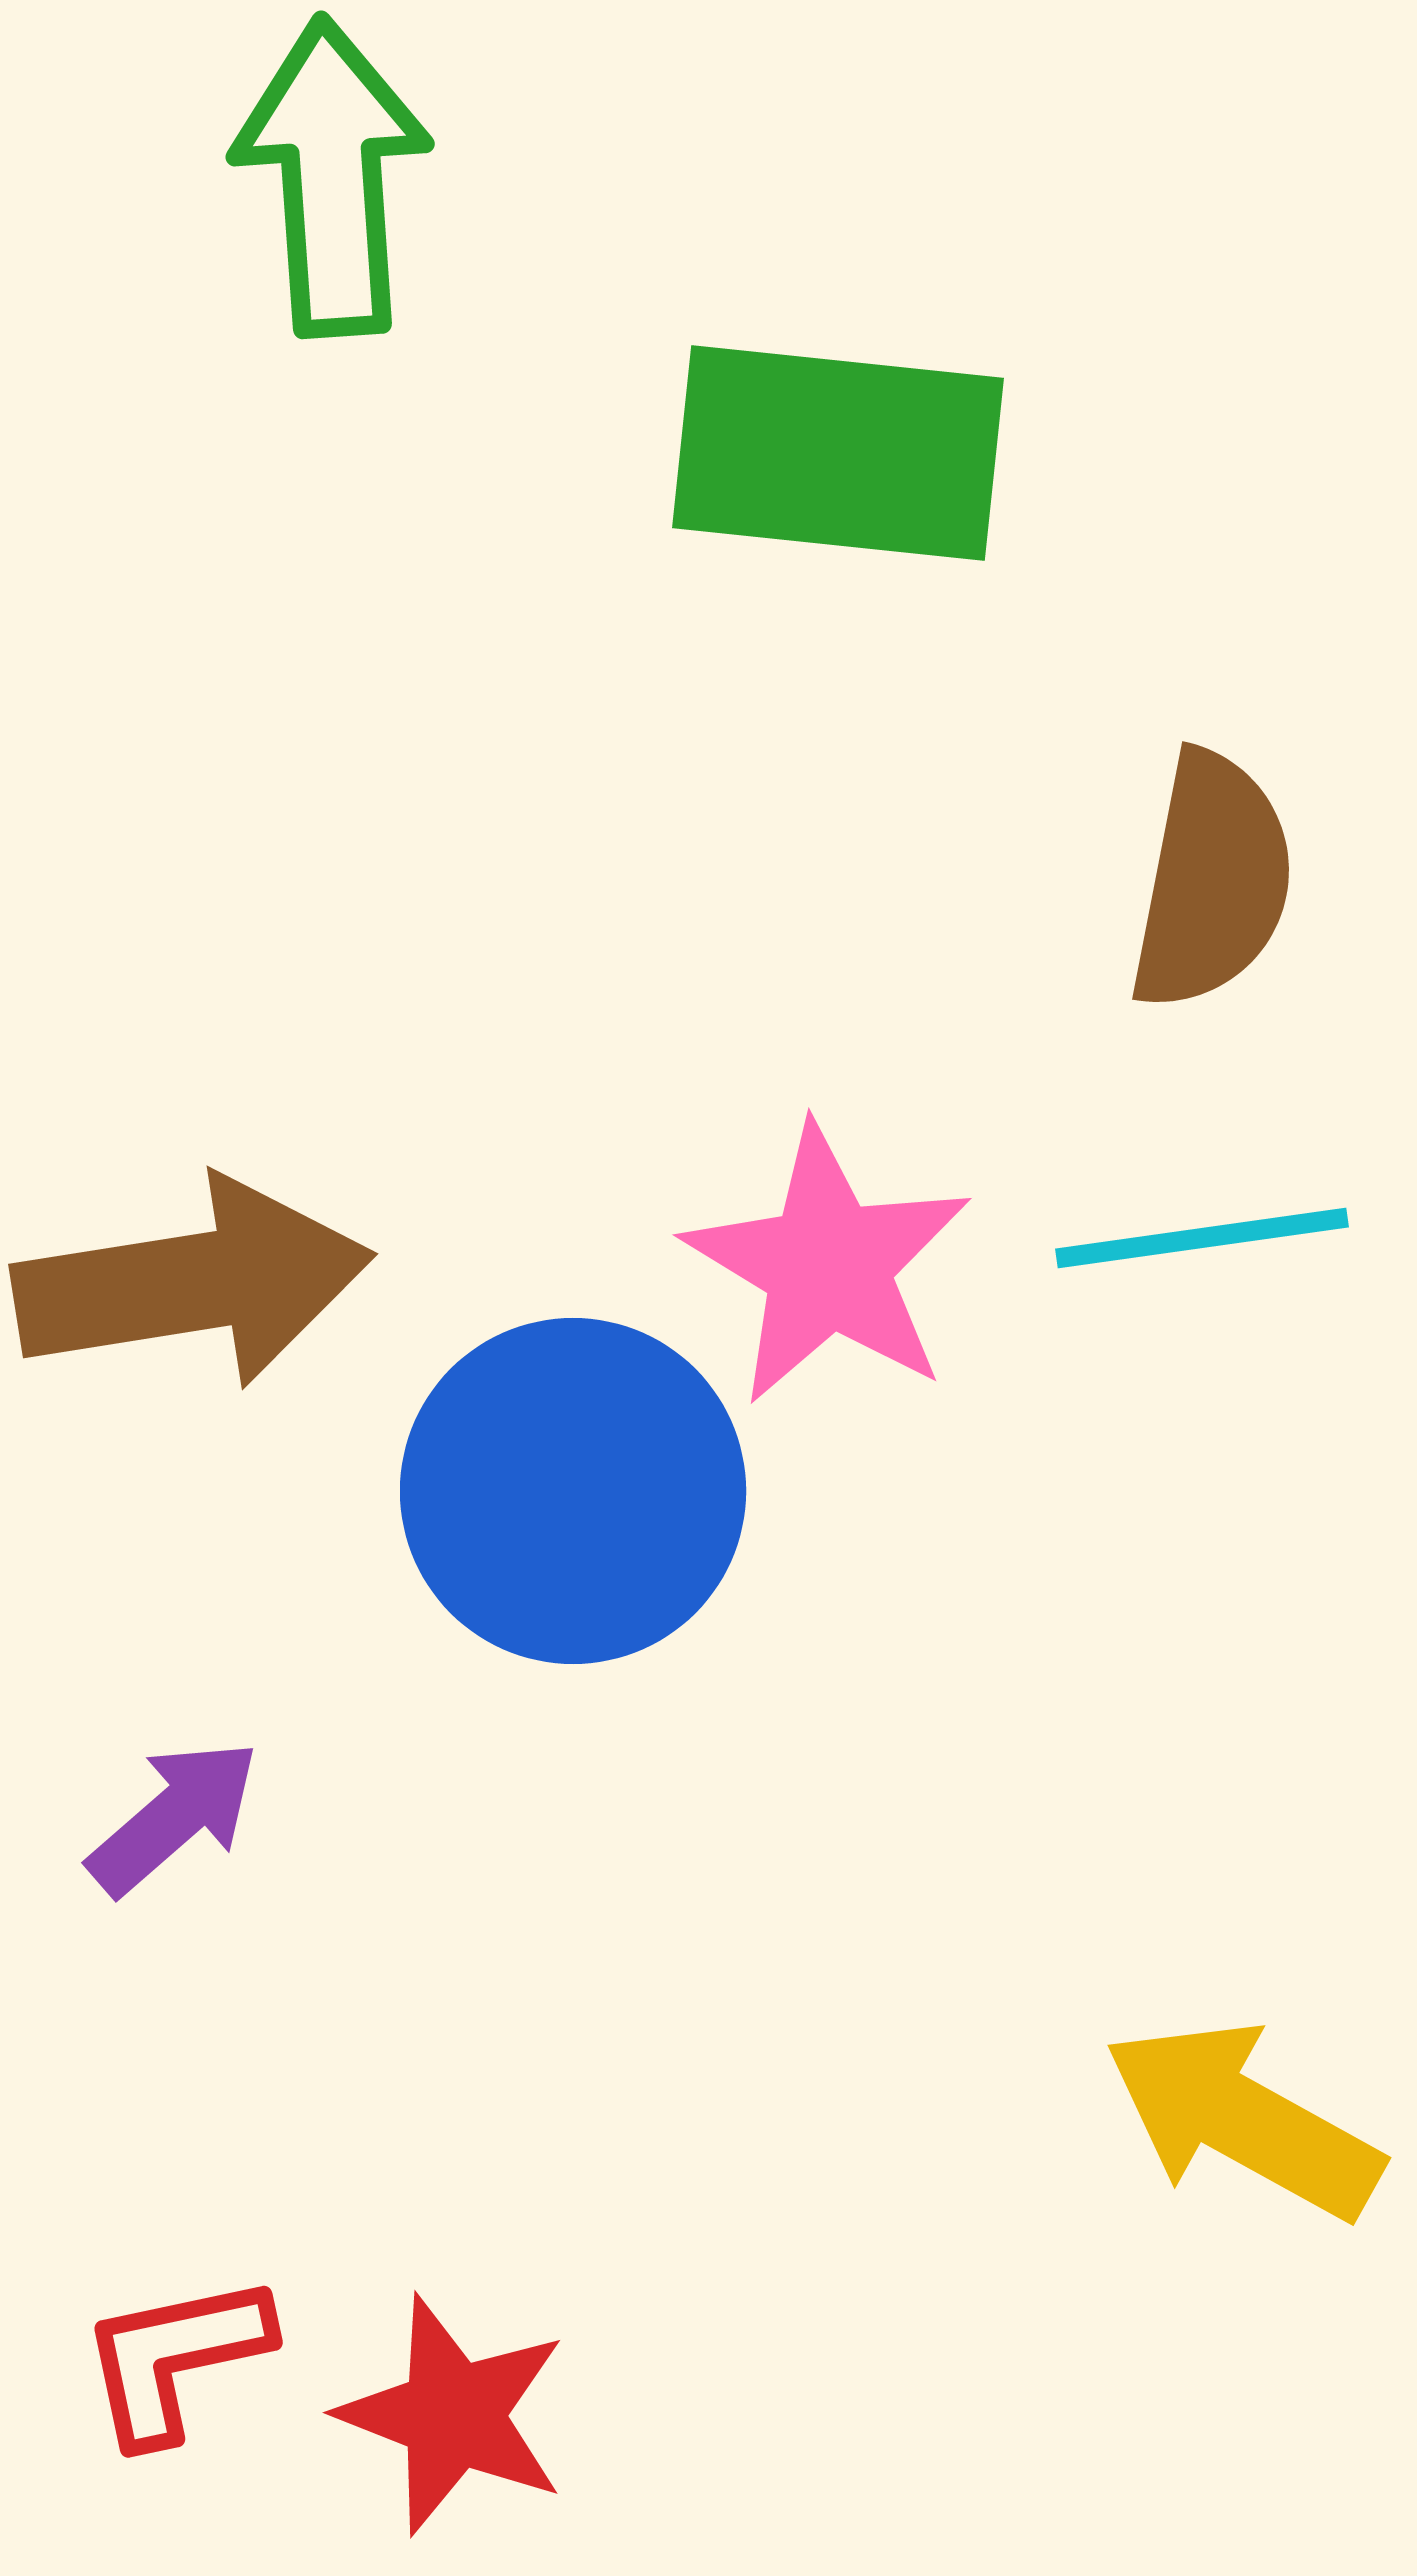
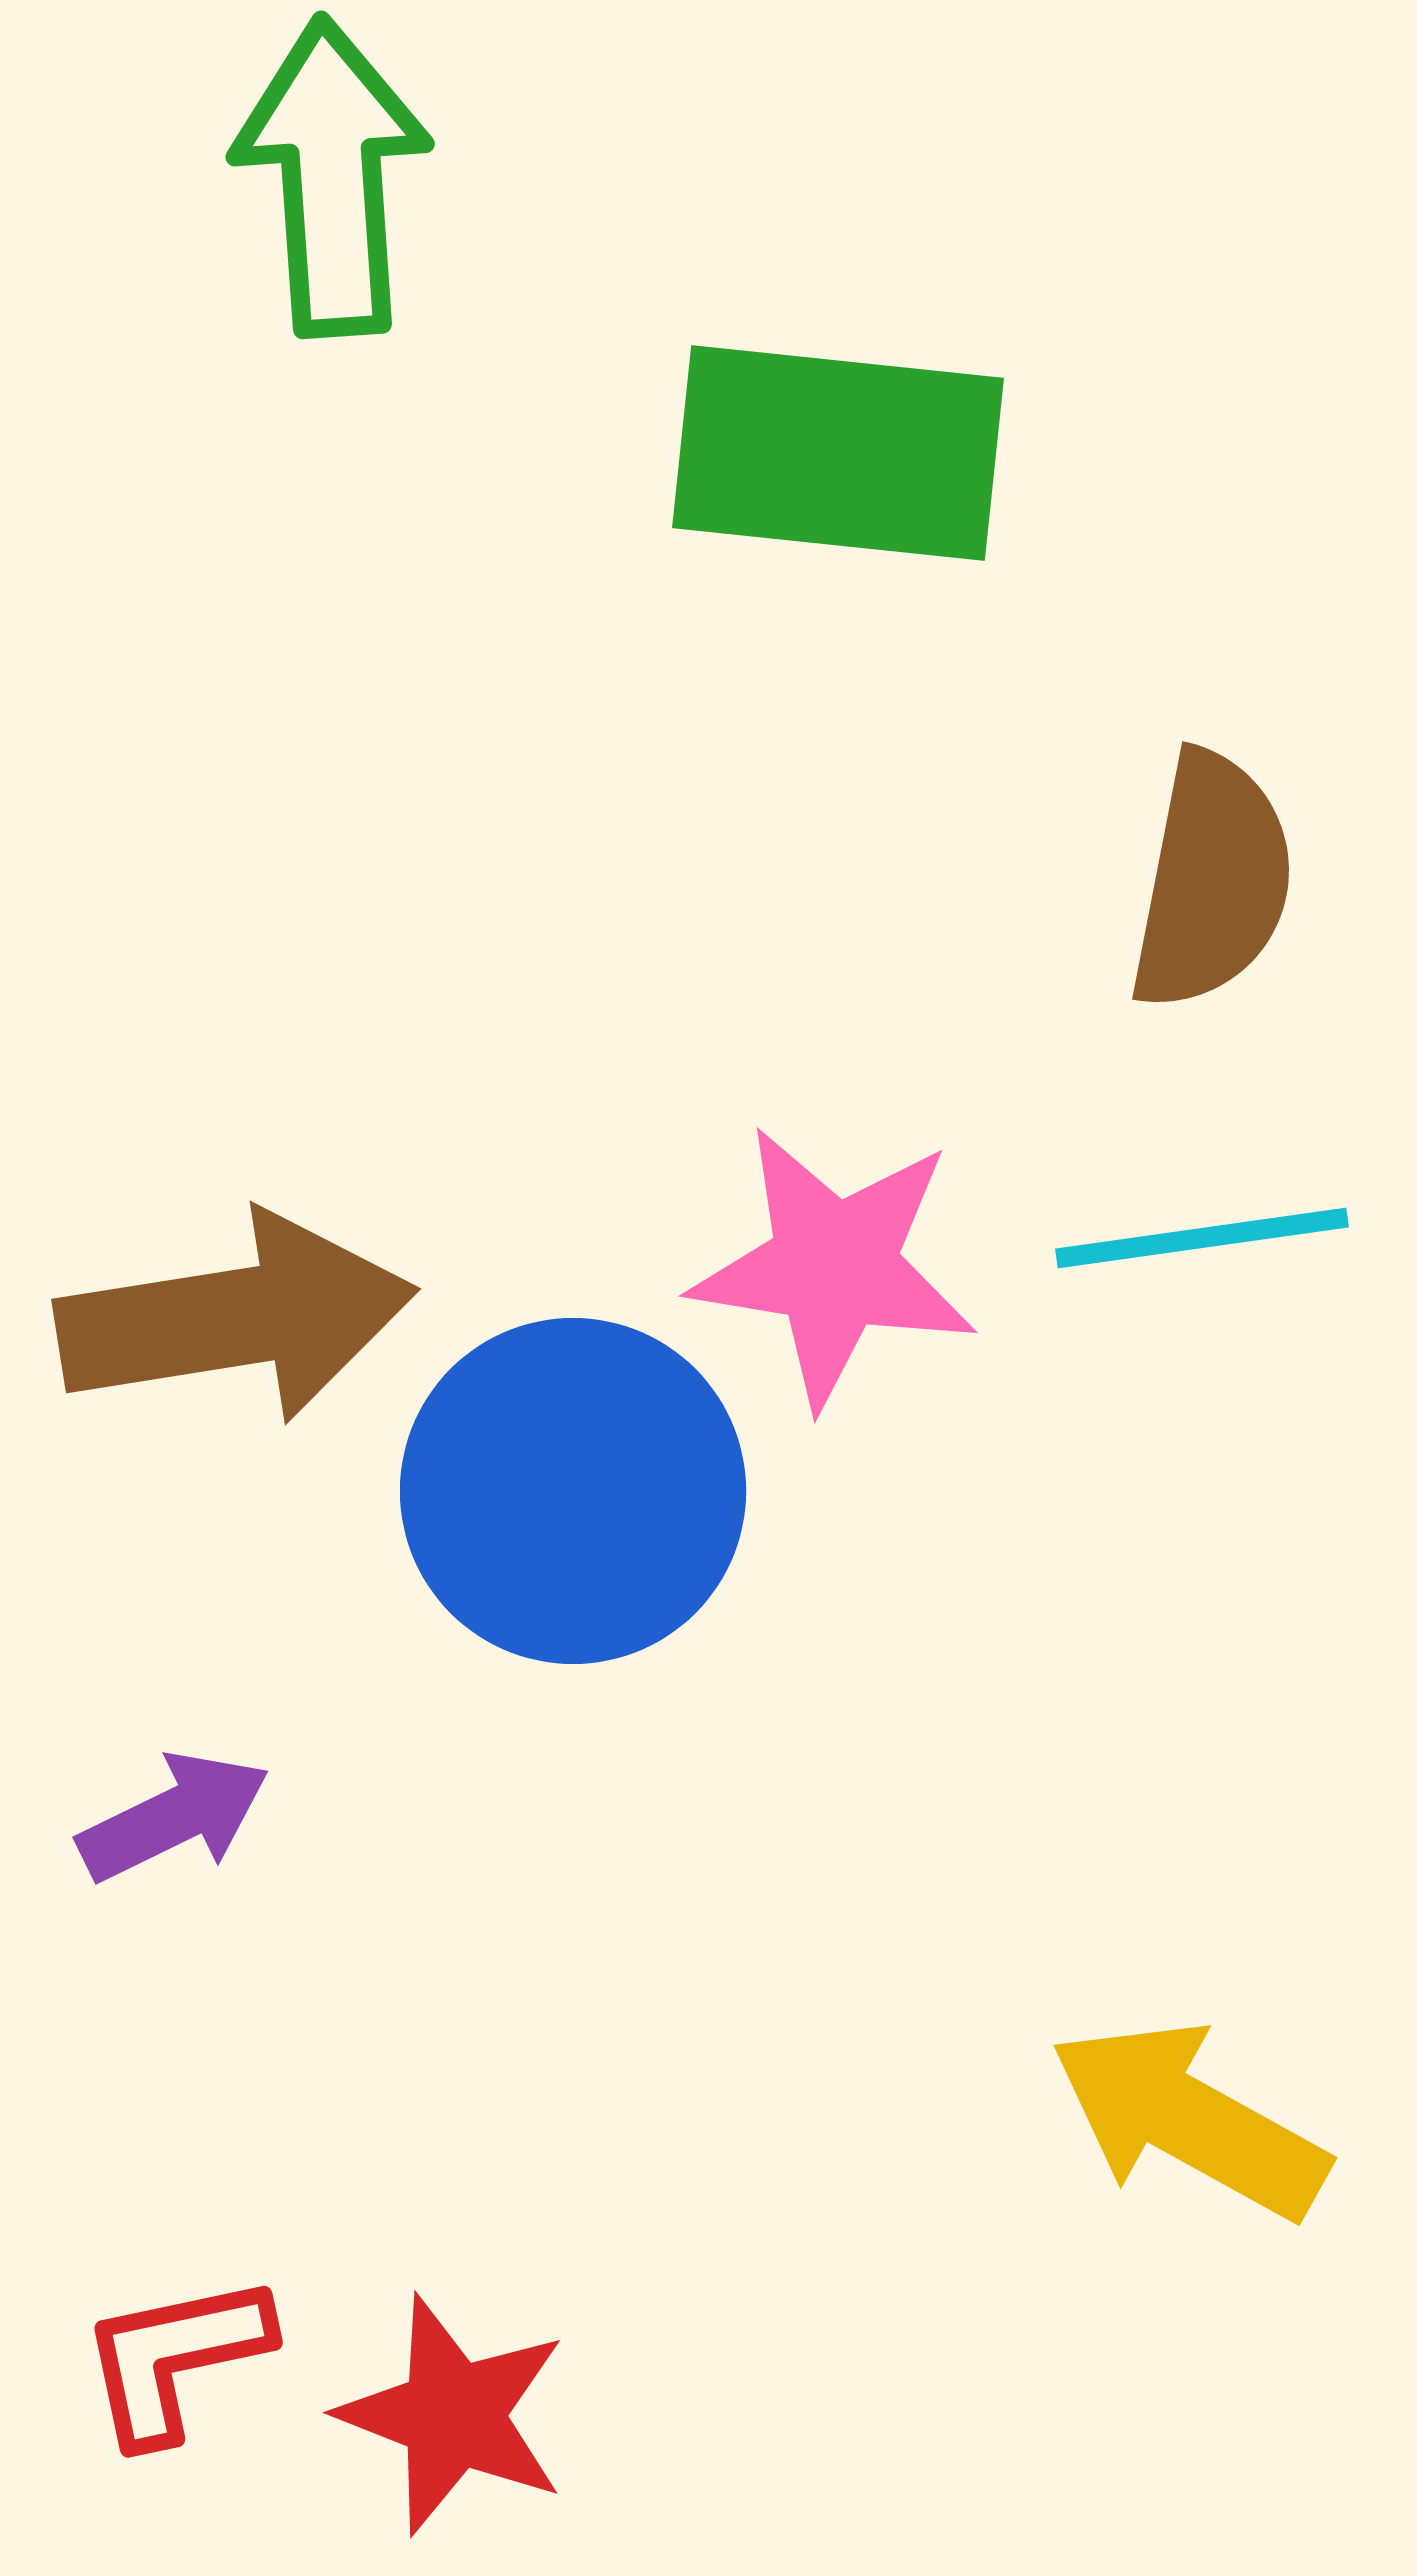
pink star: moved 6 px right, 1 px down; rotated 22 degrees counterclockwise
brown arrow: moved 43 px right, 35 px down
purple arrow: rotated 15 degrees clockwise
yellow arrow: moved 54 px left
